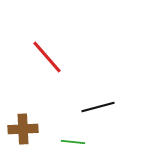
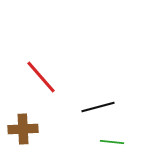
red line: moved 6 px left, 20 px down
green line: moved 39 px right
